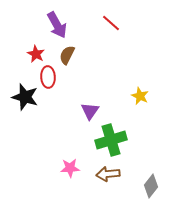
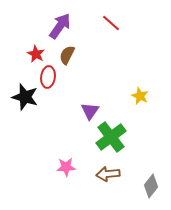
purple arrow: moved 3 px right, 1 px down; rotated 116 degrees counterclockwise
red ellipse: rotated 10 degrees clockwise
green cross: moved 3 px up; rotated 20 degrees counterclockwise
pink star: moved 4 px left, 1 px up
